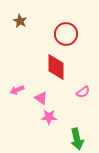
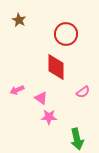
brown star: moved 1 px left, 1 px up
